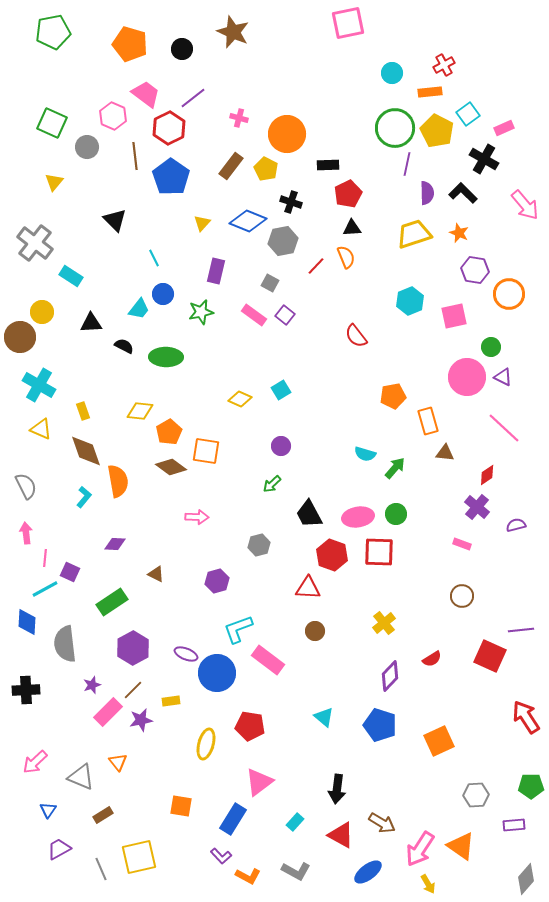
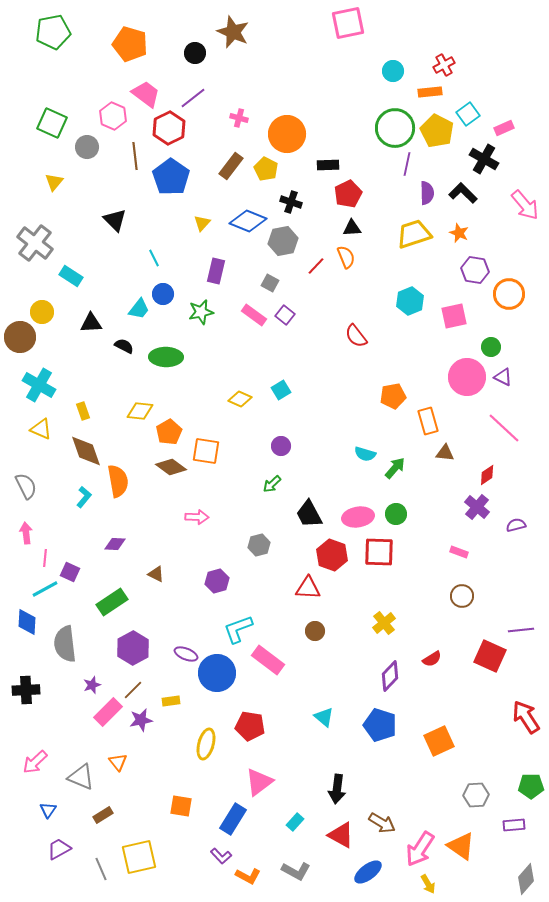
black circle at (182, 49): moved 13 px right, 4 px down
cyan circle at (392, 73): moved 1 px right, 2 px up
pink rectangle at (462, 544): moved 3 px left, 8 px down
